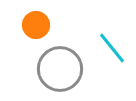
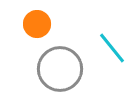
orange circle: moved 1 px right, 1 px up
